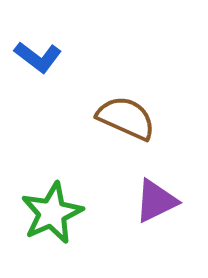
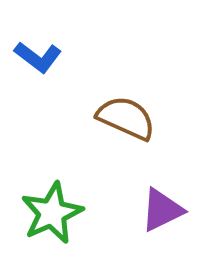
purple triangle: moved 6 px right, 9 px down
